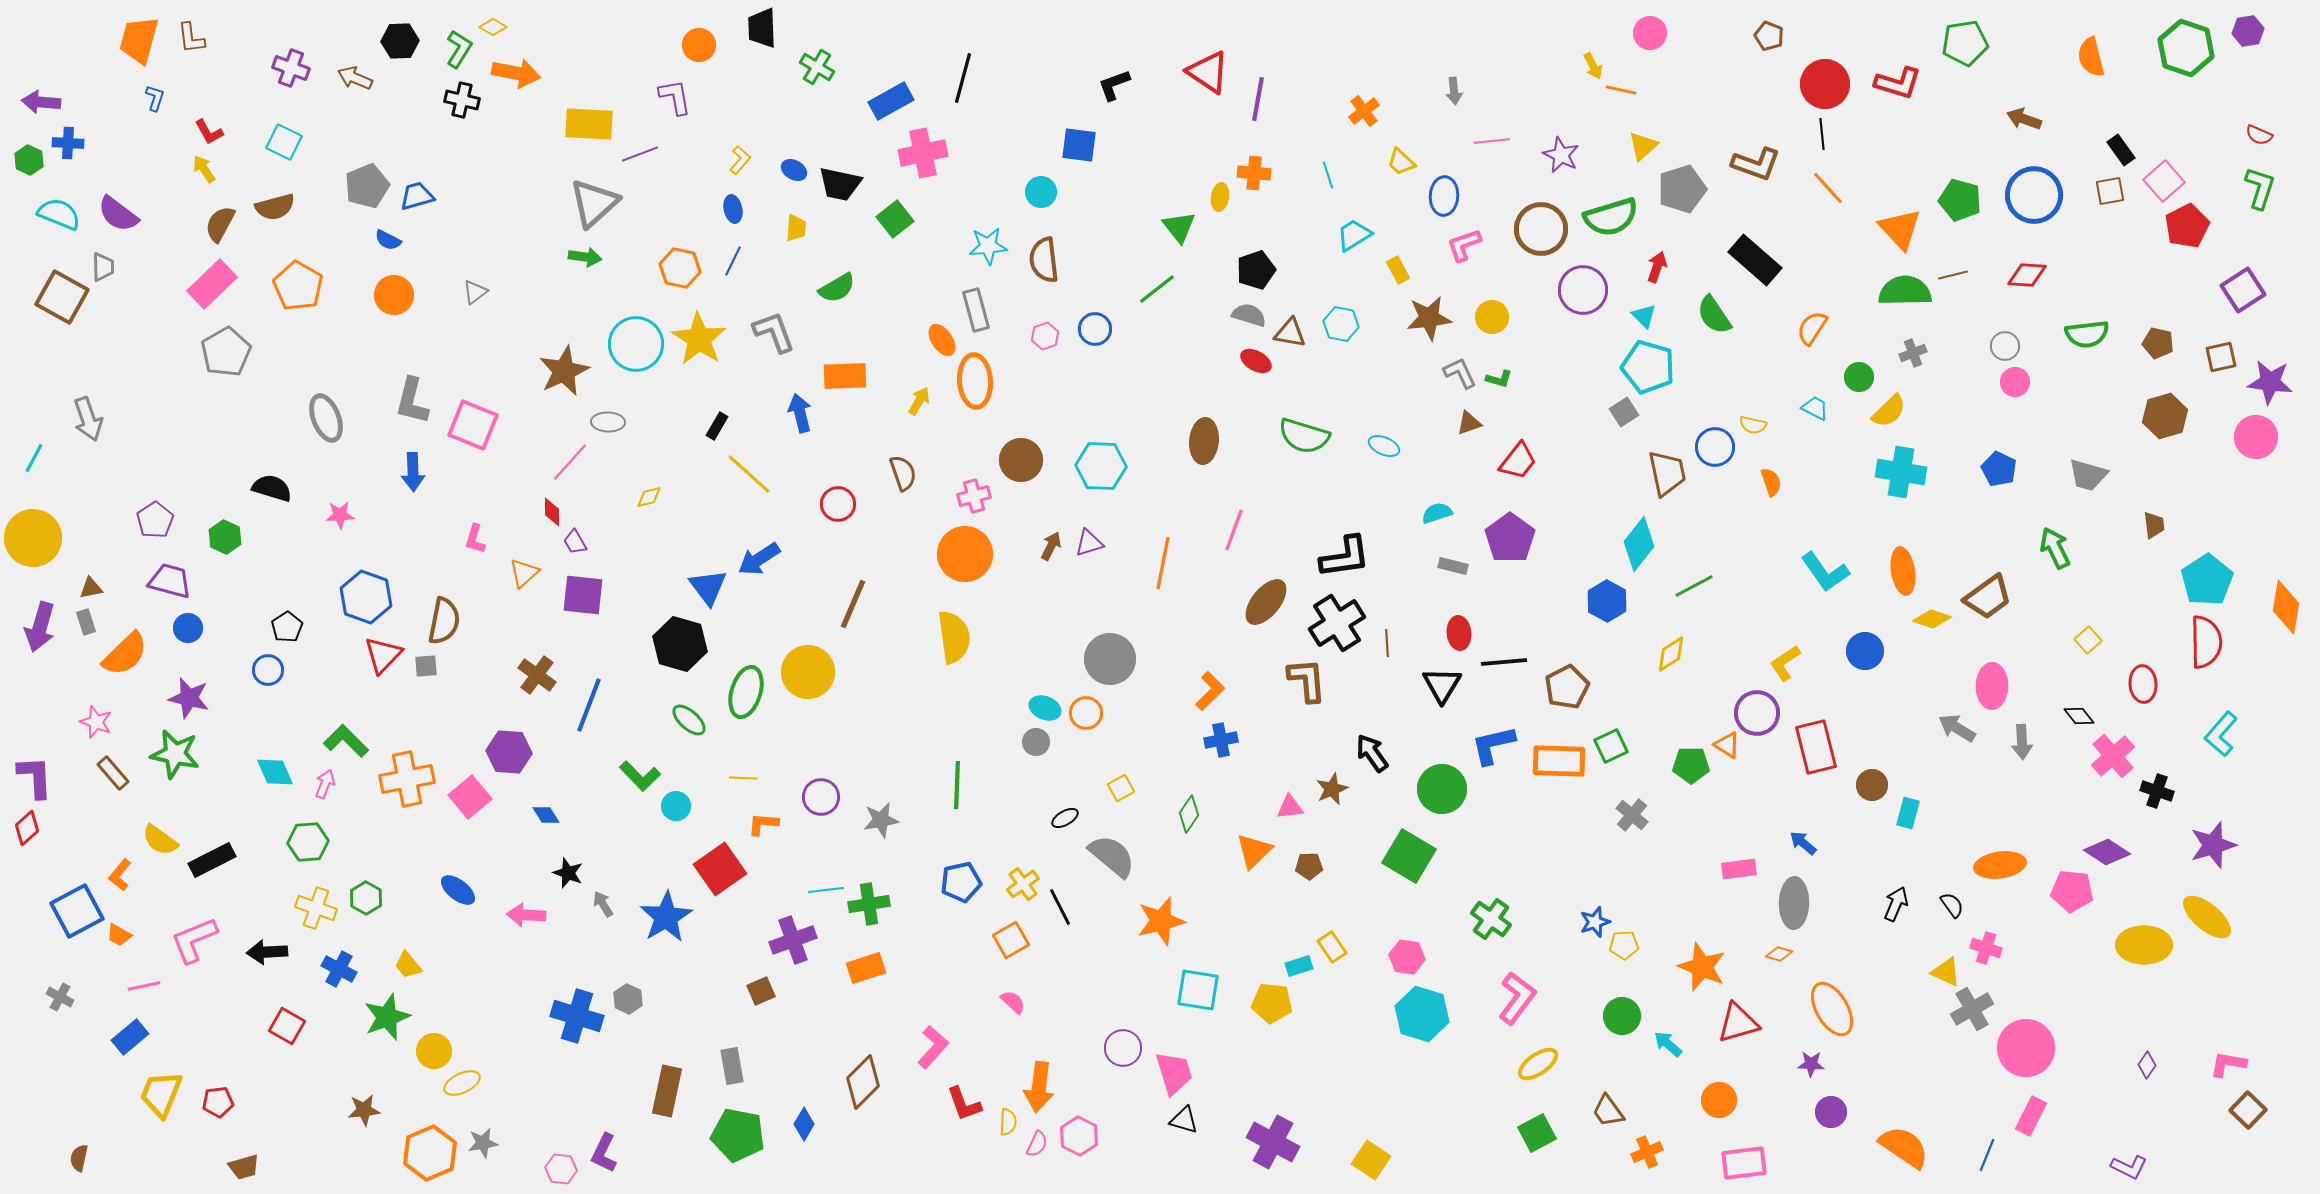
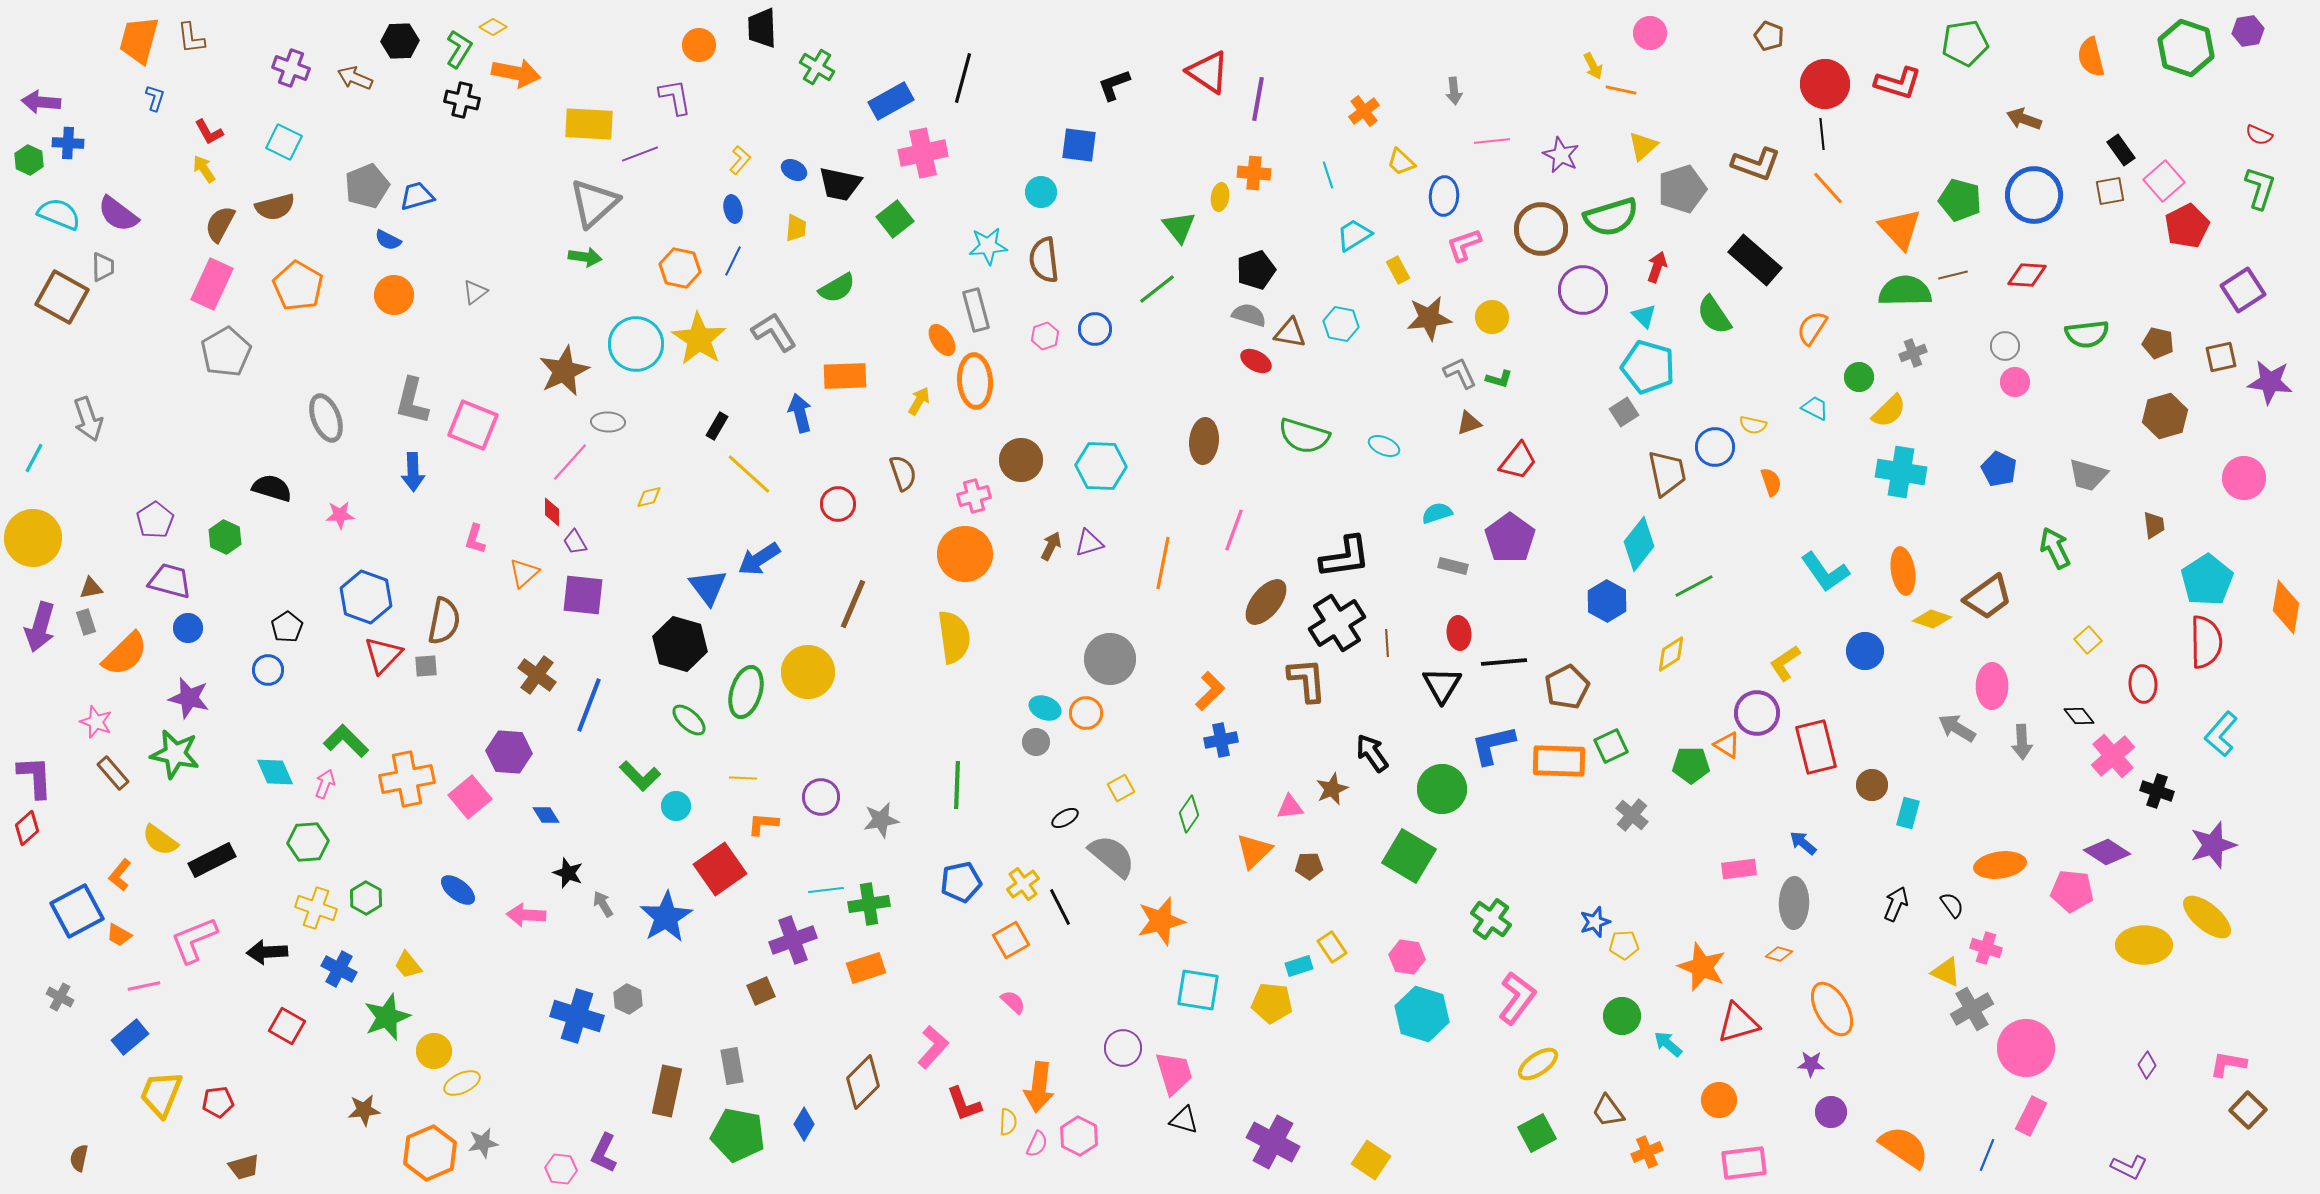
pink rectangle at (212, 284): rotated 21 degrees counterclockwise
gray L-shape at (774, 332): rotated 12 degrees counterclockwise
pink circle at (2256, 437): moved 12 px left, 41 px down
